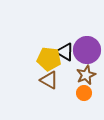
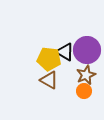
orange circle: moved 2 px up
